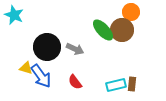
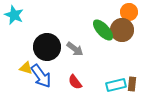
orange circle: moved 2 px left
gray arrow: rotated 12 degrees clockwise
